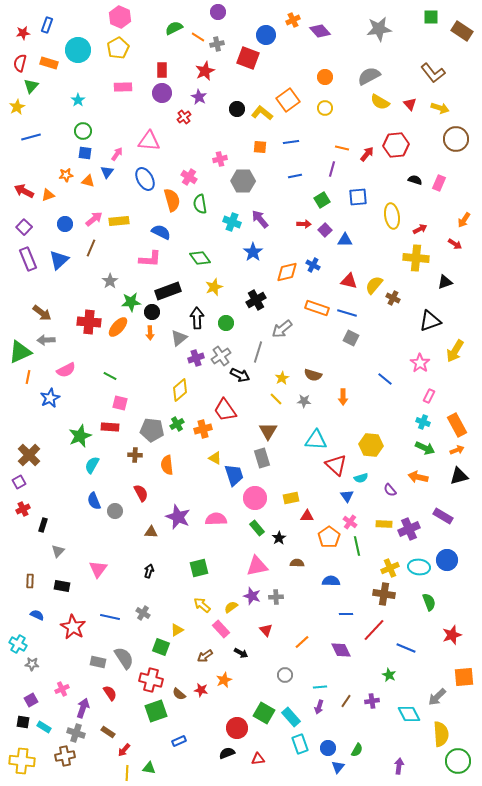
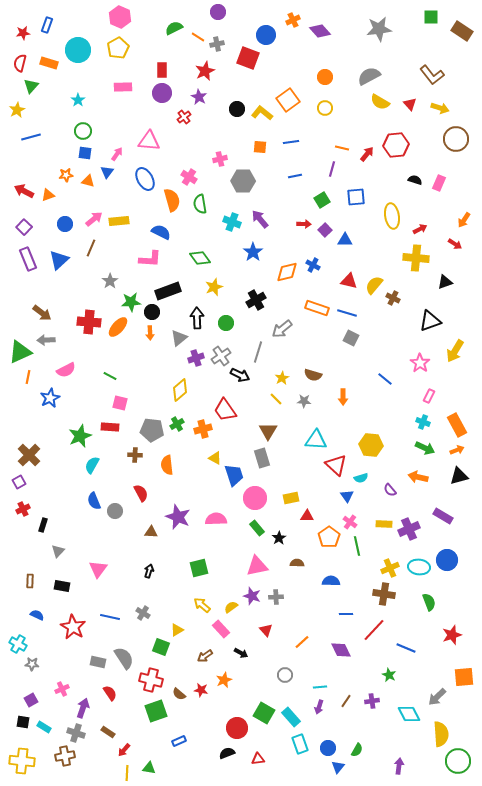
brown L-shape at (433, 73): moved 1 px left, 2 px down
yellow star at (17, 107): moved 3 px down
blue square at (358, 197): moved 2 px left
